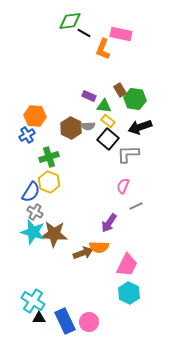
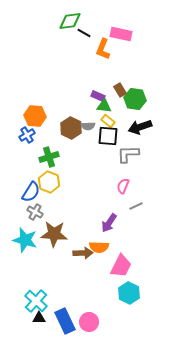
purple rectangle: moved 9 px right
black square: moved 3 px up; rotated 35 degrees counterclockwise
cyan star: moved 8 px left, 8 px down
brown arrow: rotated 18 degrees clockwise
pink trapezoid: moved 6 px left, 1 px down
cyan cross: moved 3 px right; rotated 10 degrees clockwise
